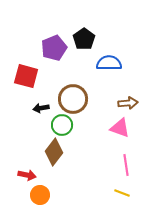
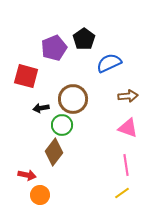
blue semicircle: rotated 25 degrees counterclockwise
brown arrow: moved 7 px up
pink triangle: moved 8 px right
yellow line: rotated 56 degrees counterclockwise
